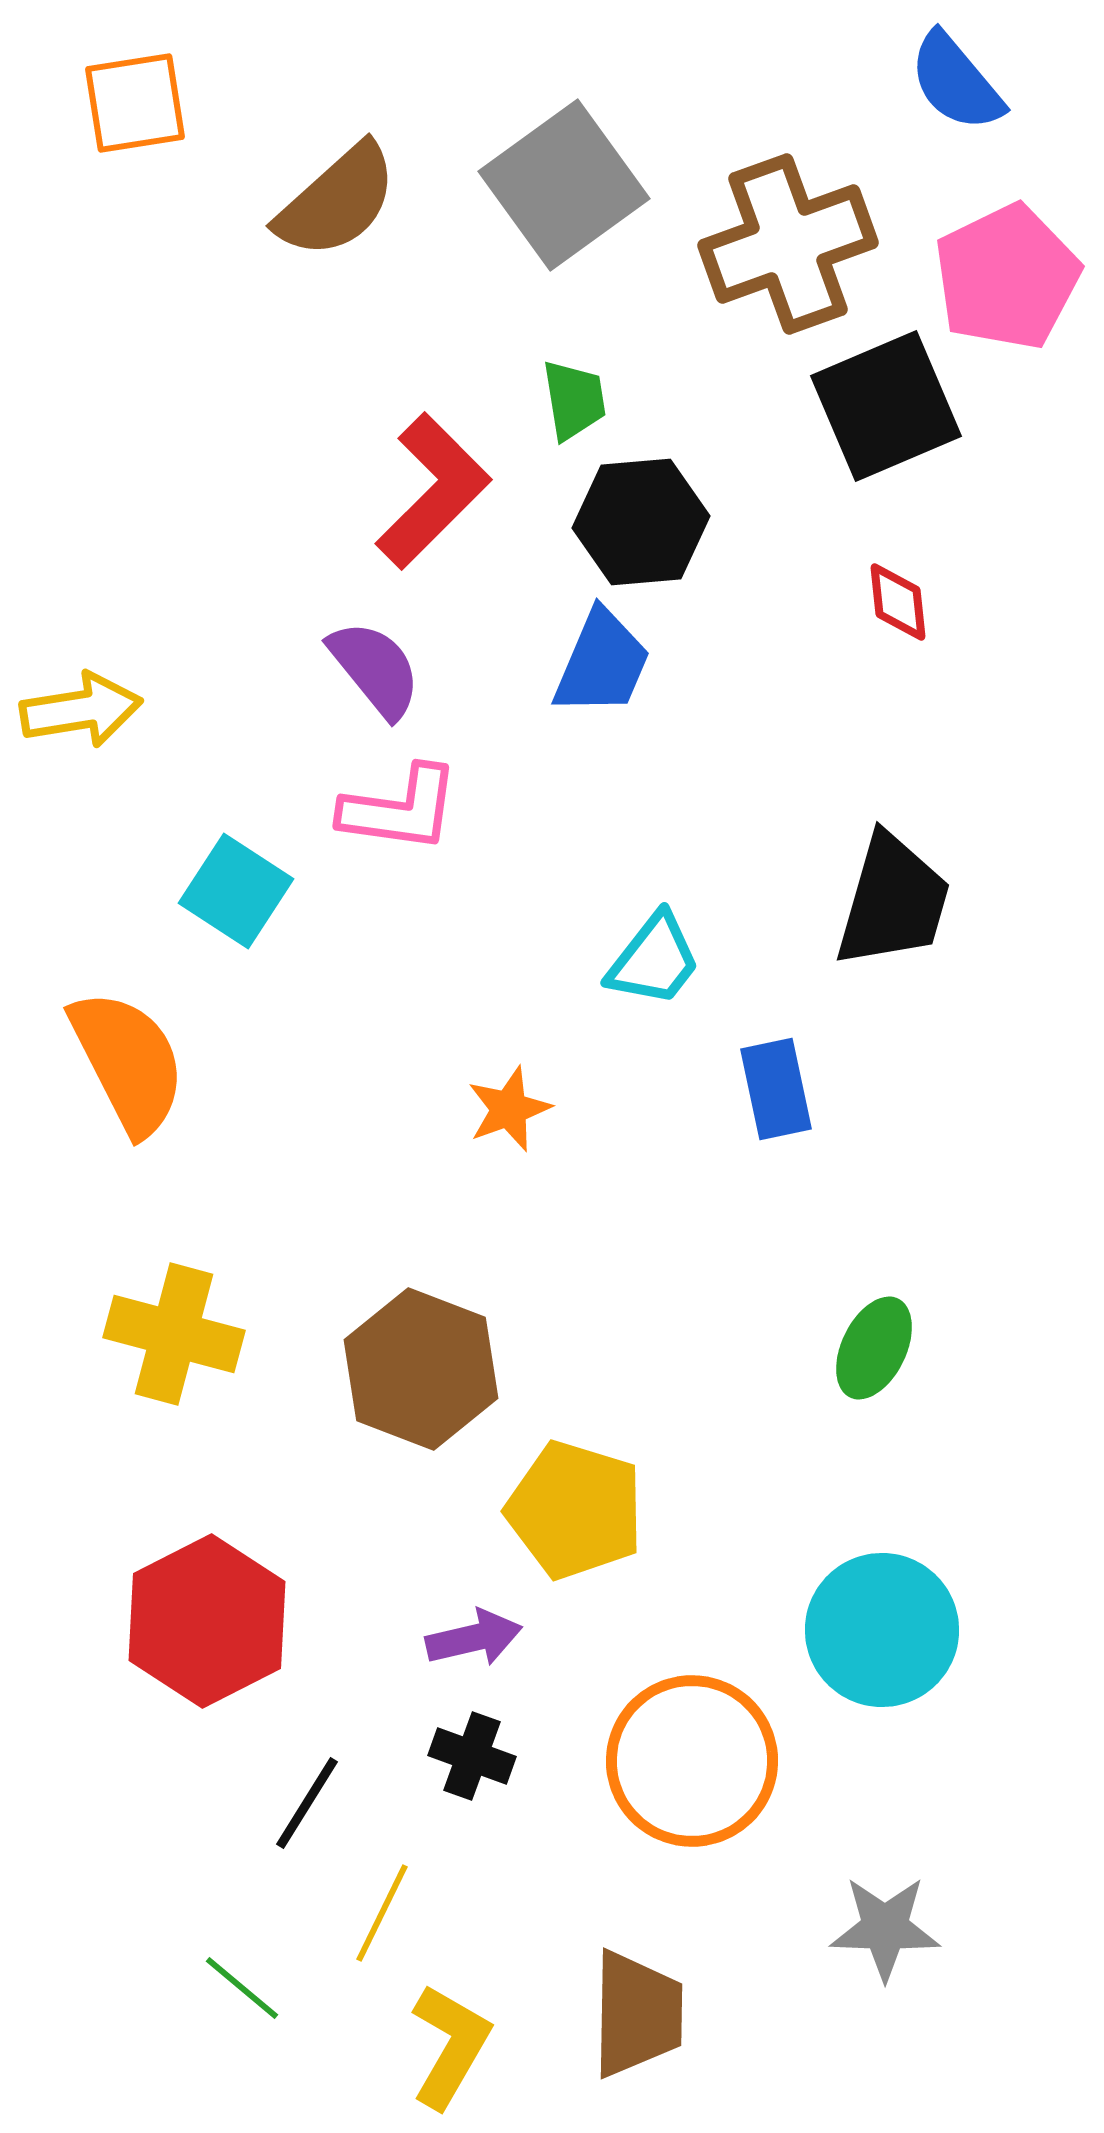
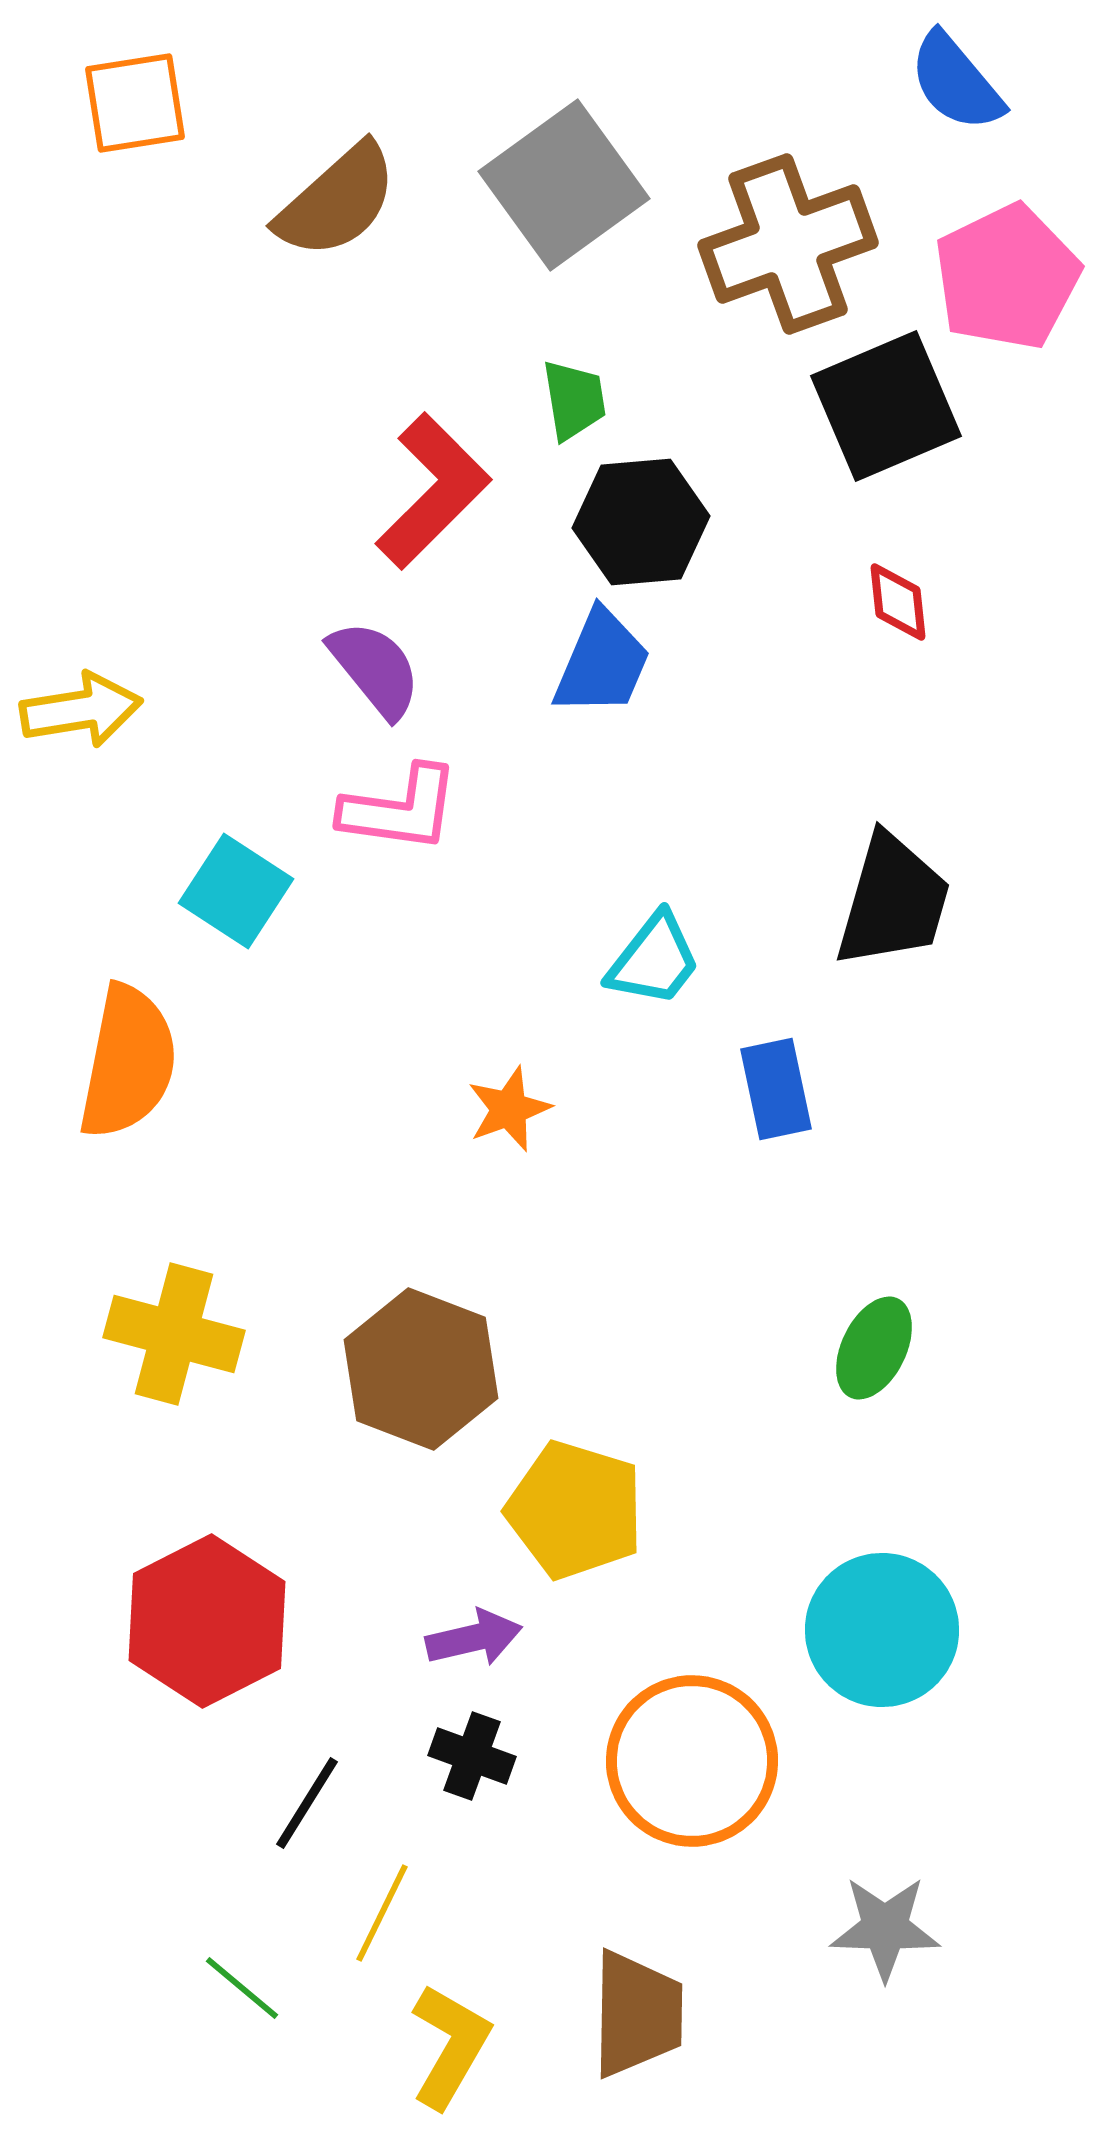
orange semicircle: rotated 38 degrees clockwise
